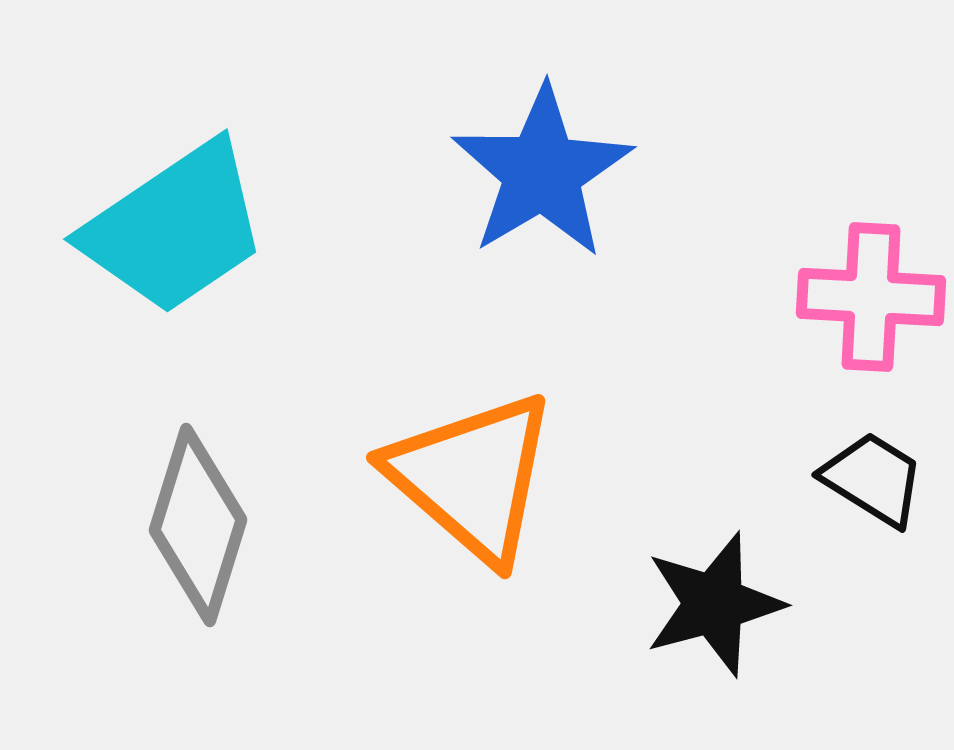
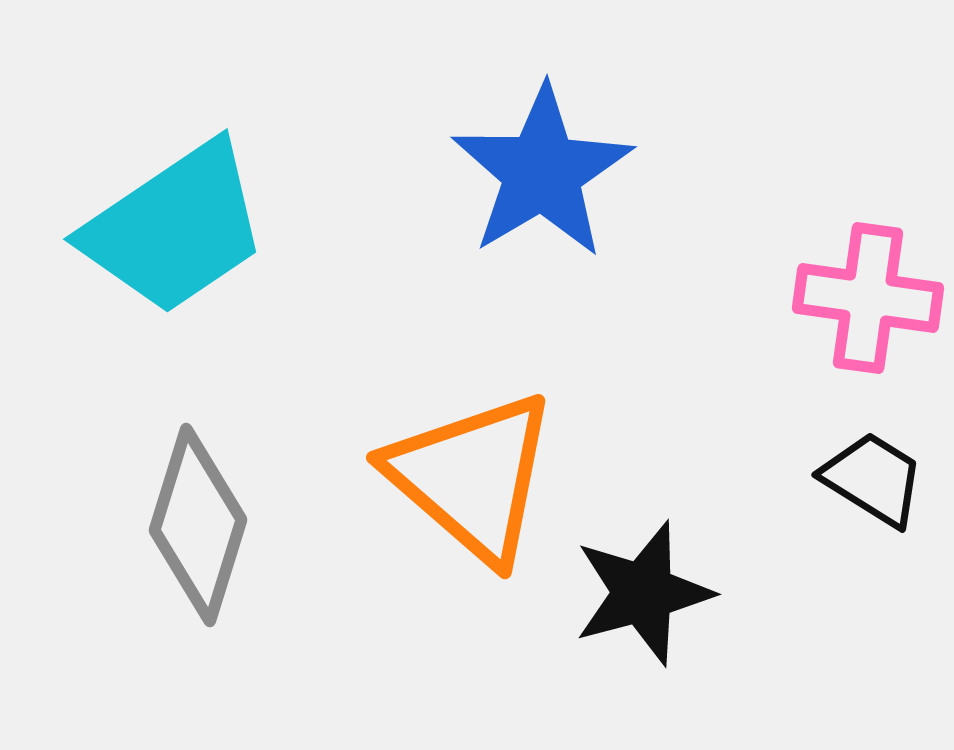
pink cross: moved 3 px left, 1 px down; rotated 5 degrees clockwise
black star: moved 71 px left, 11 px up
